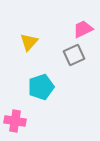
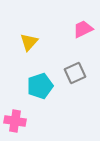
gray square: moved 1 px right, 18 px down
cyan pentagon: moved 1 px left, 1 px up
